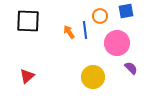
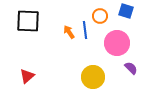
blue square: rotated 28 degrees clockwise
